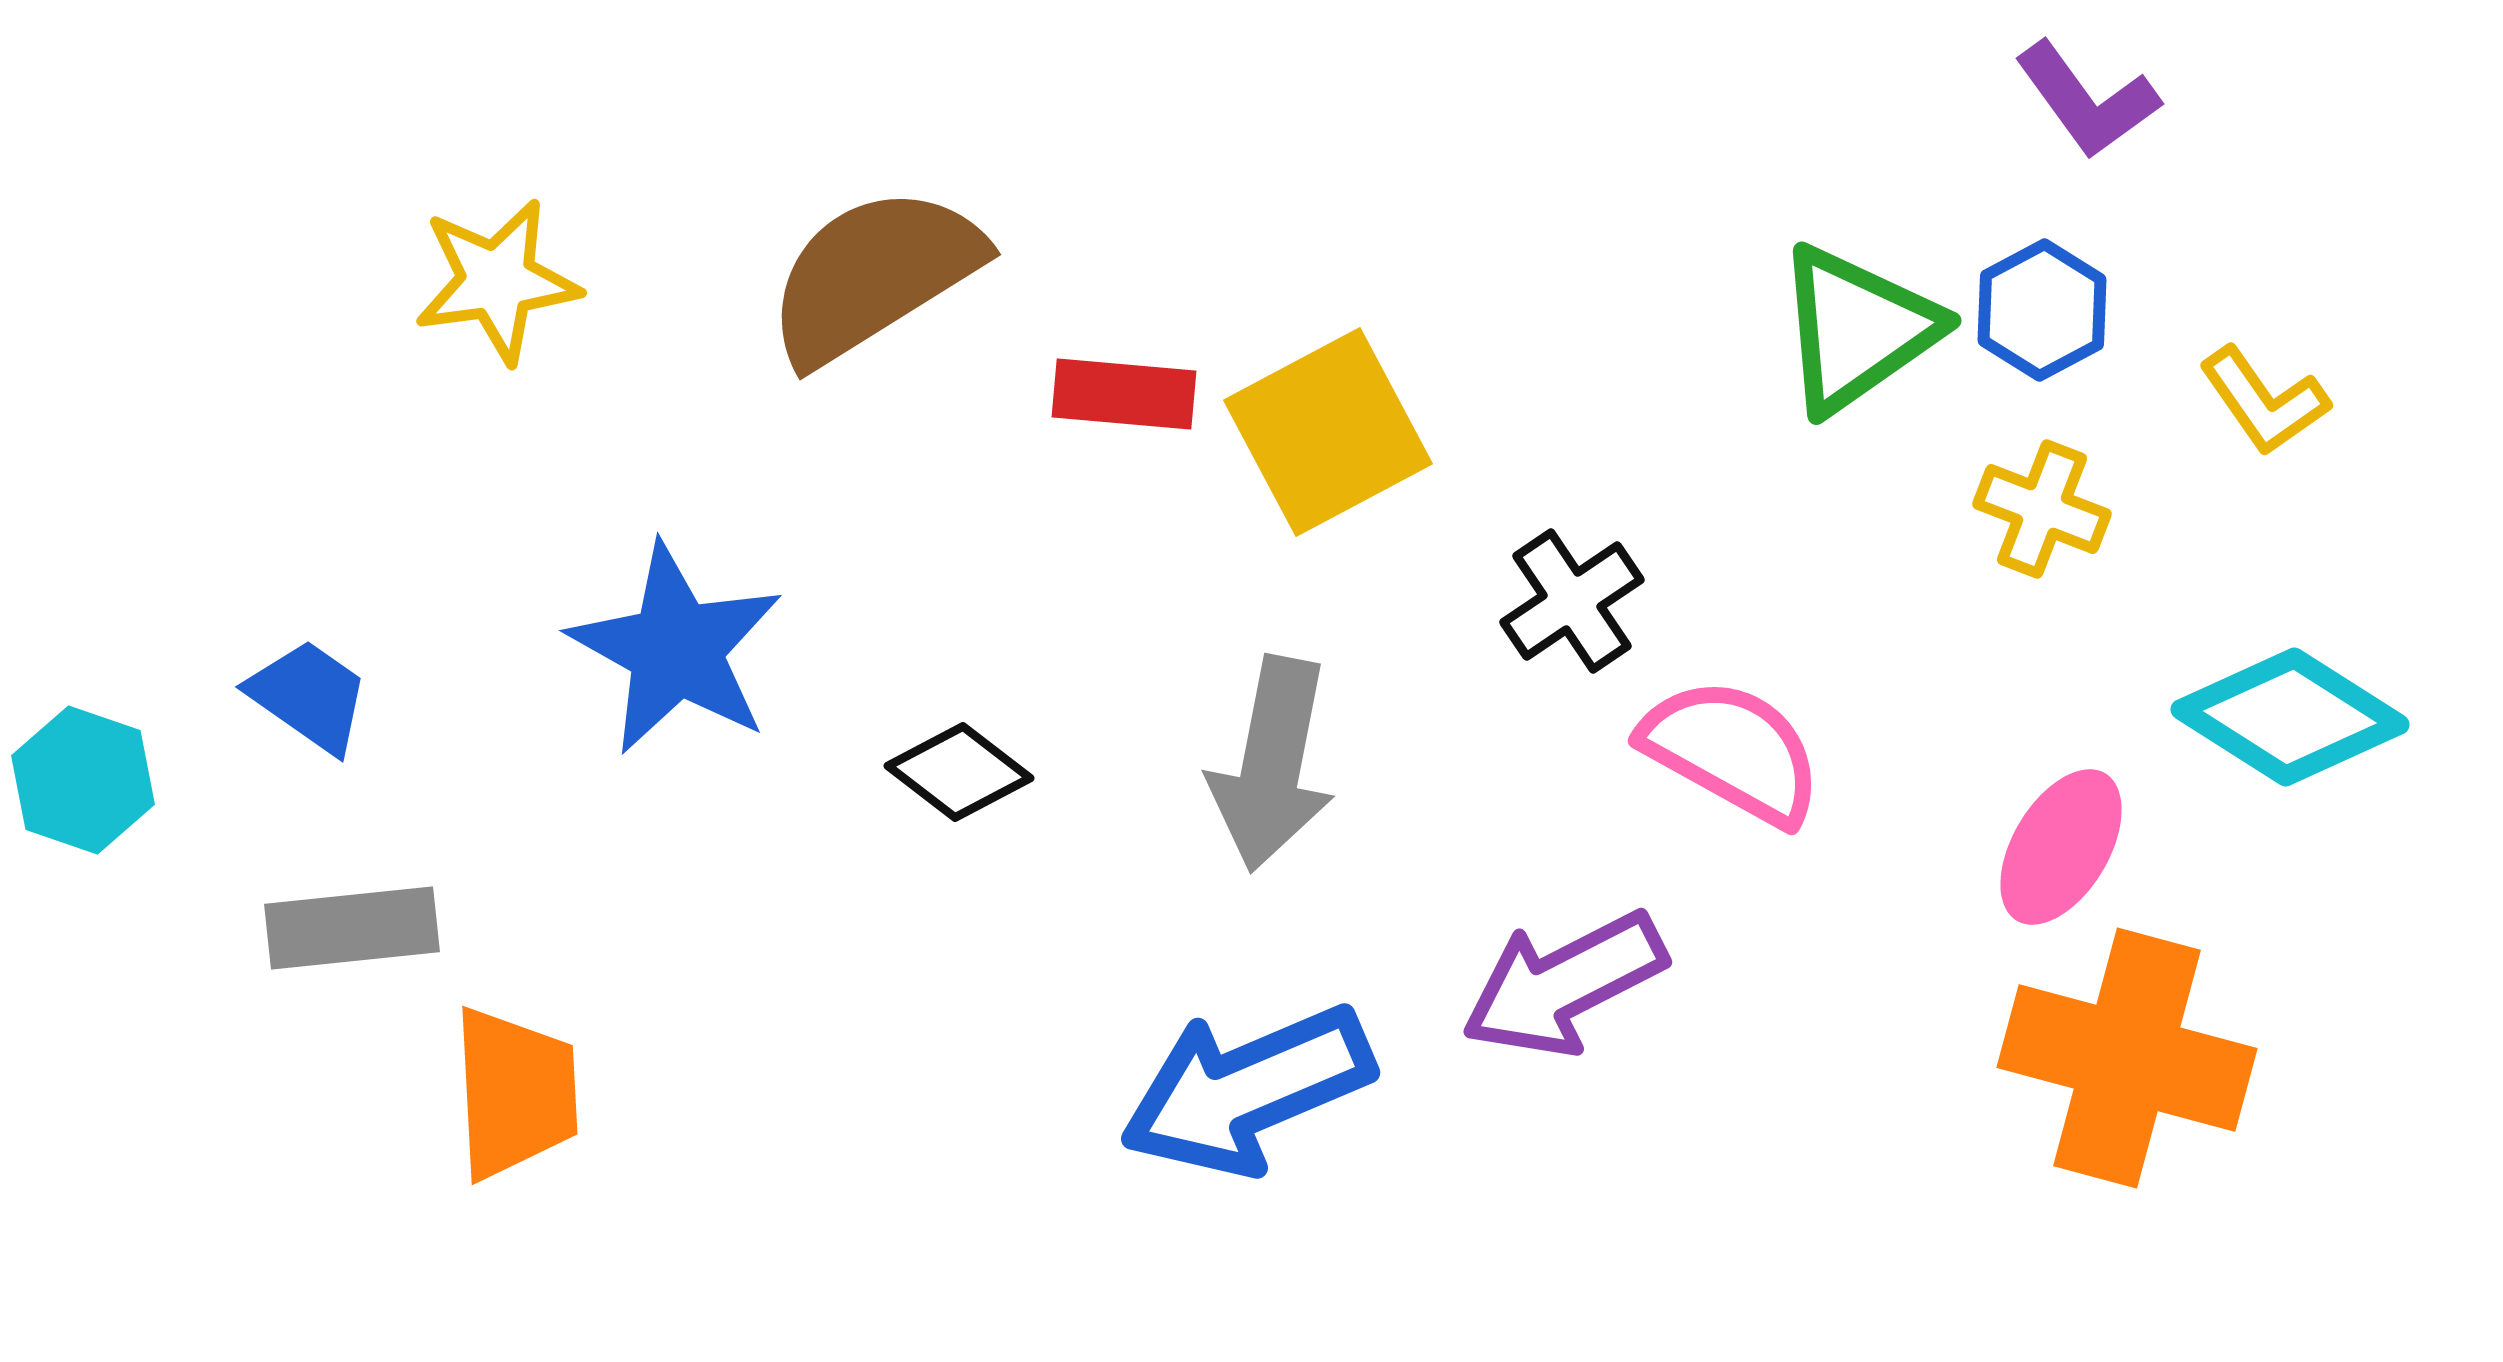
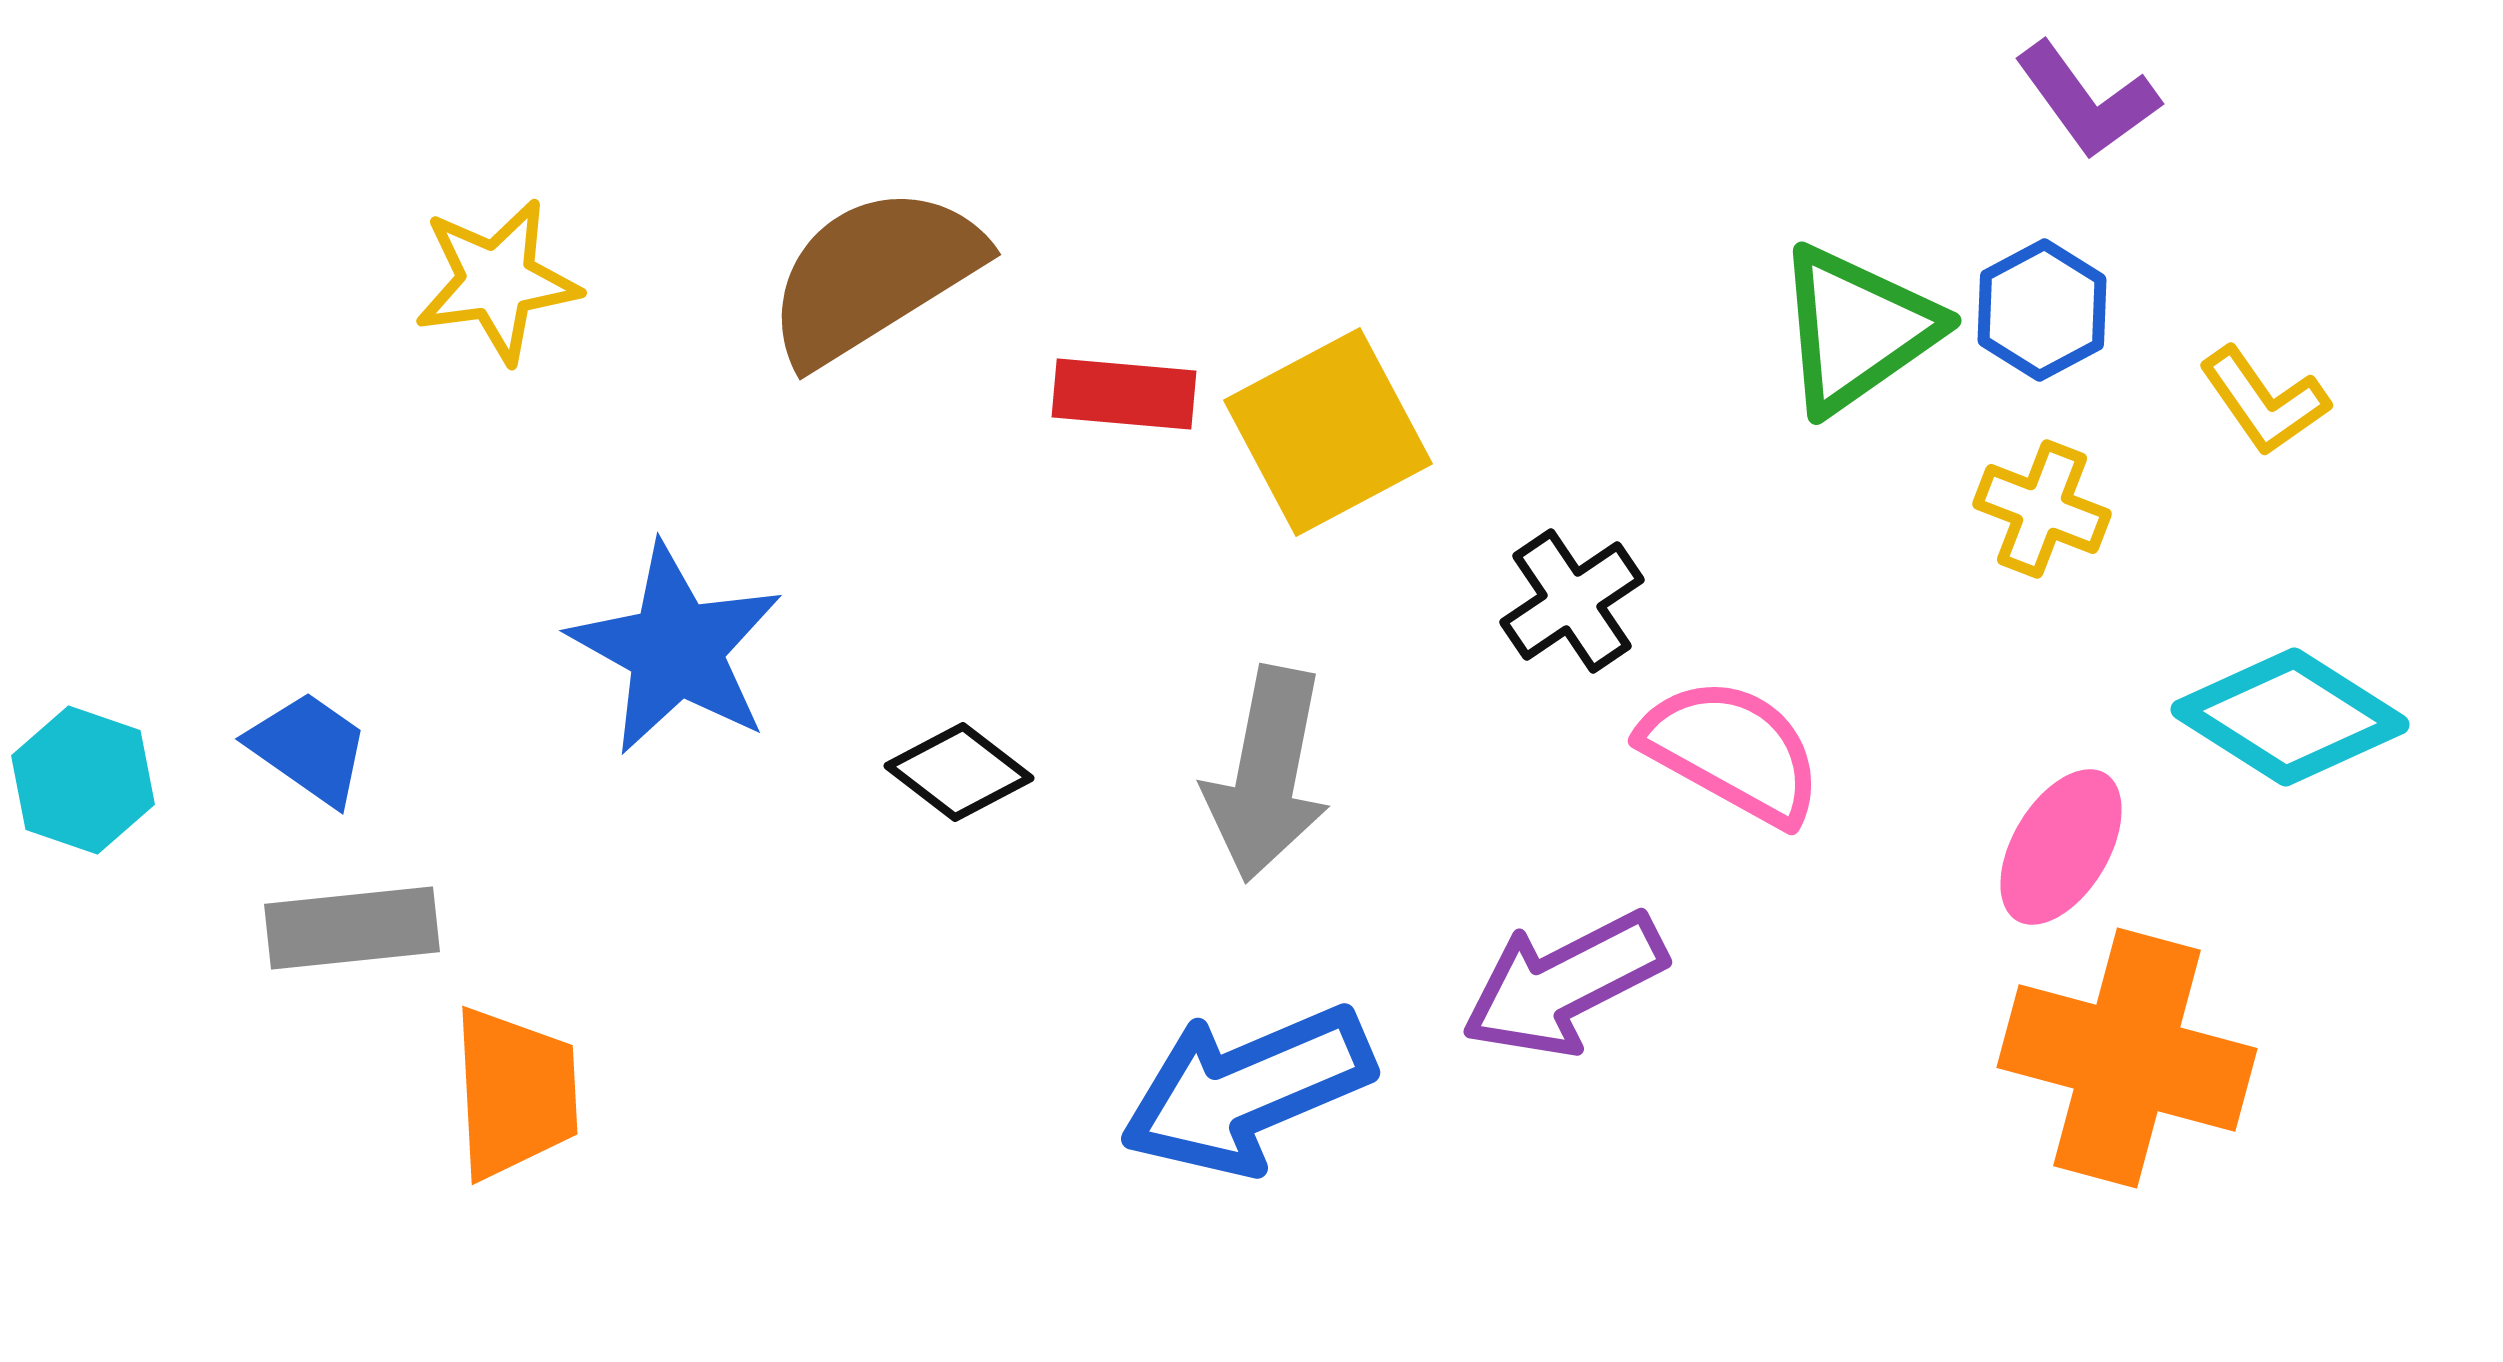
blue trapezoid: moved 52 px down
gray arrow: moved 5 px left, 10 px down
